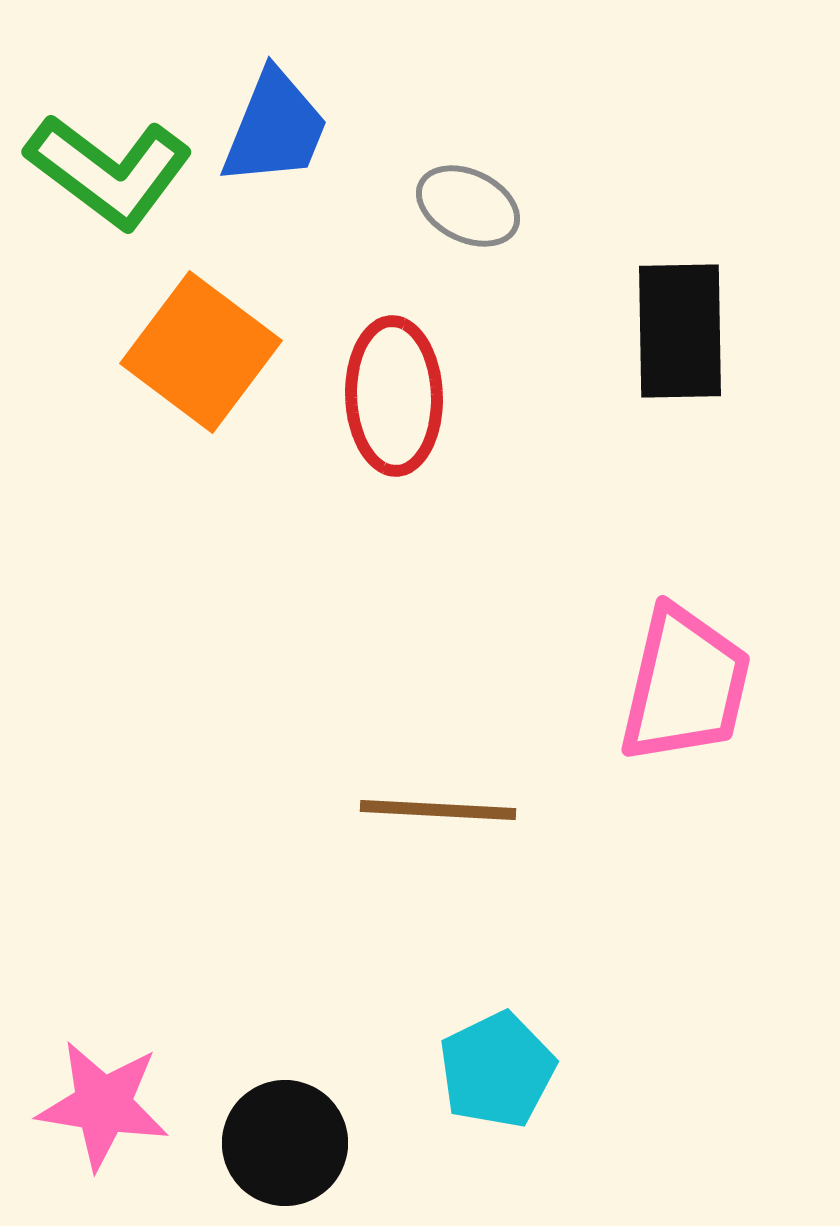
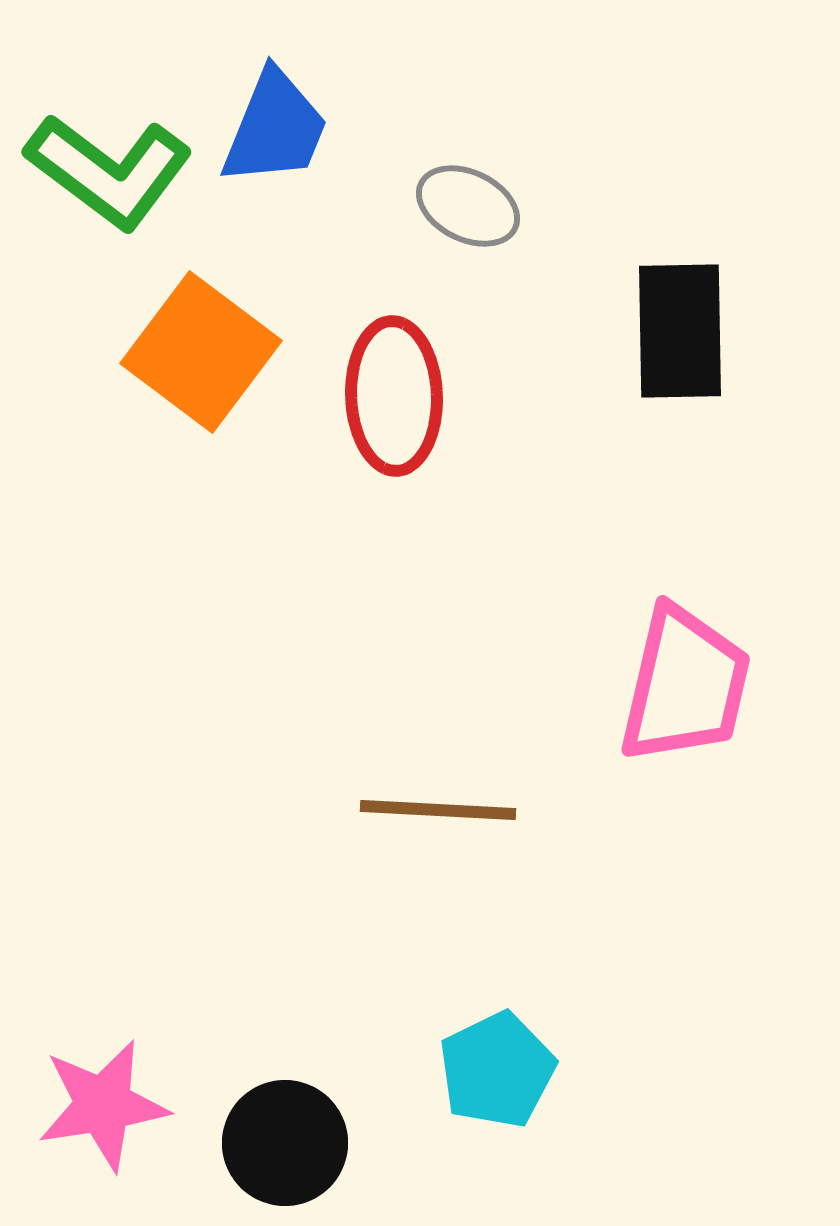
pink star: rotated 18 degrees counterclockwise
